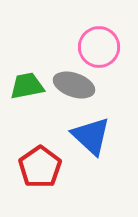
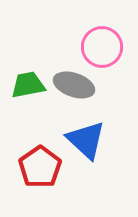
pink circle: moved 3 px right
green trapezoid: moved 1 px right, 1 px up
blue triangle: moved 5 px left, 4 px down
